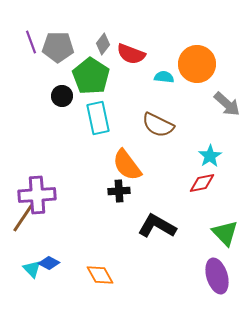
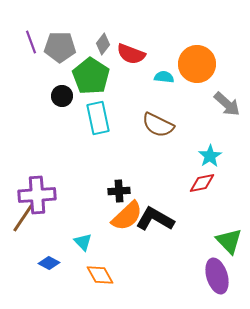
gray pentagon: moved 2 px right
orange semicircle: moved 51 px down; rotated 96 degrees counterclockwise
black L-shape: moved 2 px left, 7 px up
green triangle: moved 4 px right, 8 px down
cyan triangle: moved 51 px right, 27 px up
